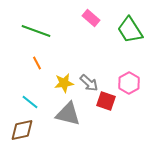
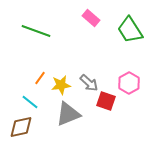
orange line: moved 3 px right, 15 px down; rotated 64 degrees clockwise
yellow star: moved 3 px left, 2 px down
gray triangle: rotated 36 degrees counterclockwise
brown diamond: moved 1 px left, 3 px up
